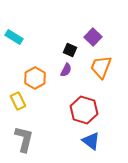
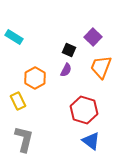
black square: moved 1 px left
